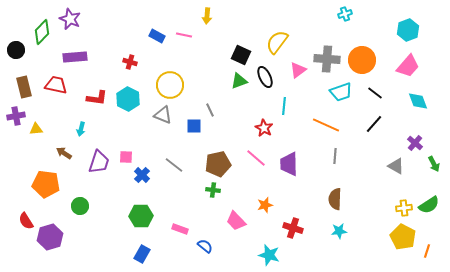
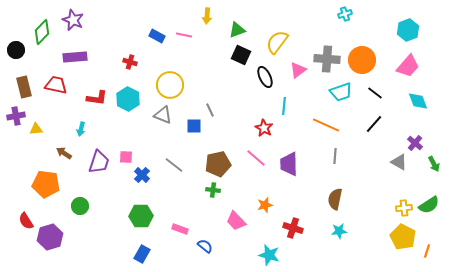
purple star at (70, 19): moved 3 px right, 1 px down
green triangle at (239, 81): moved 2 px left, 51 px up
gray triangle at (396, 166): moved 3 px right, 4 px up
brown semicircle at (335, 199): rotated 10 degrees clockwise
